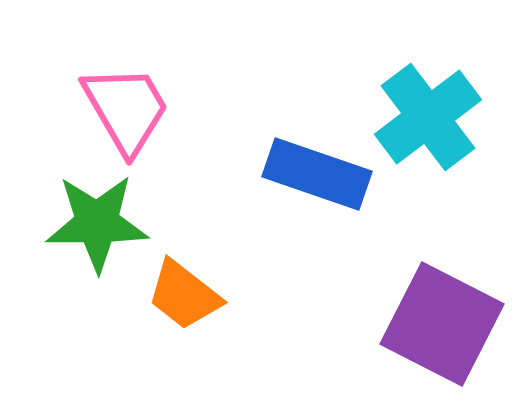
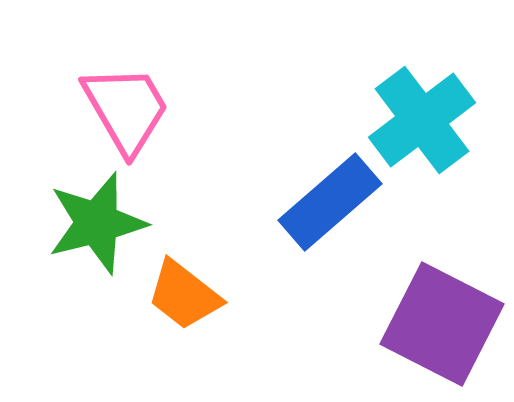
cyan cross: moved 6 px left, 3 px down
blue rectangle: moved 13 px right, 28 px down; rotated 60 degrees counterclockwise
green star: rotated 14 degrees counterclockwise
